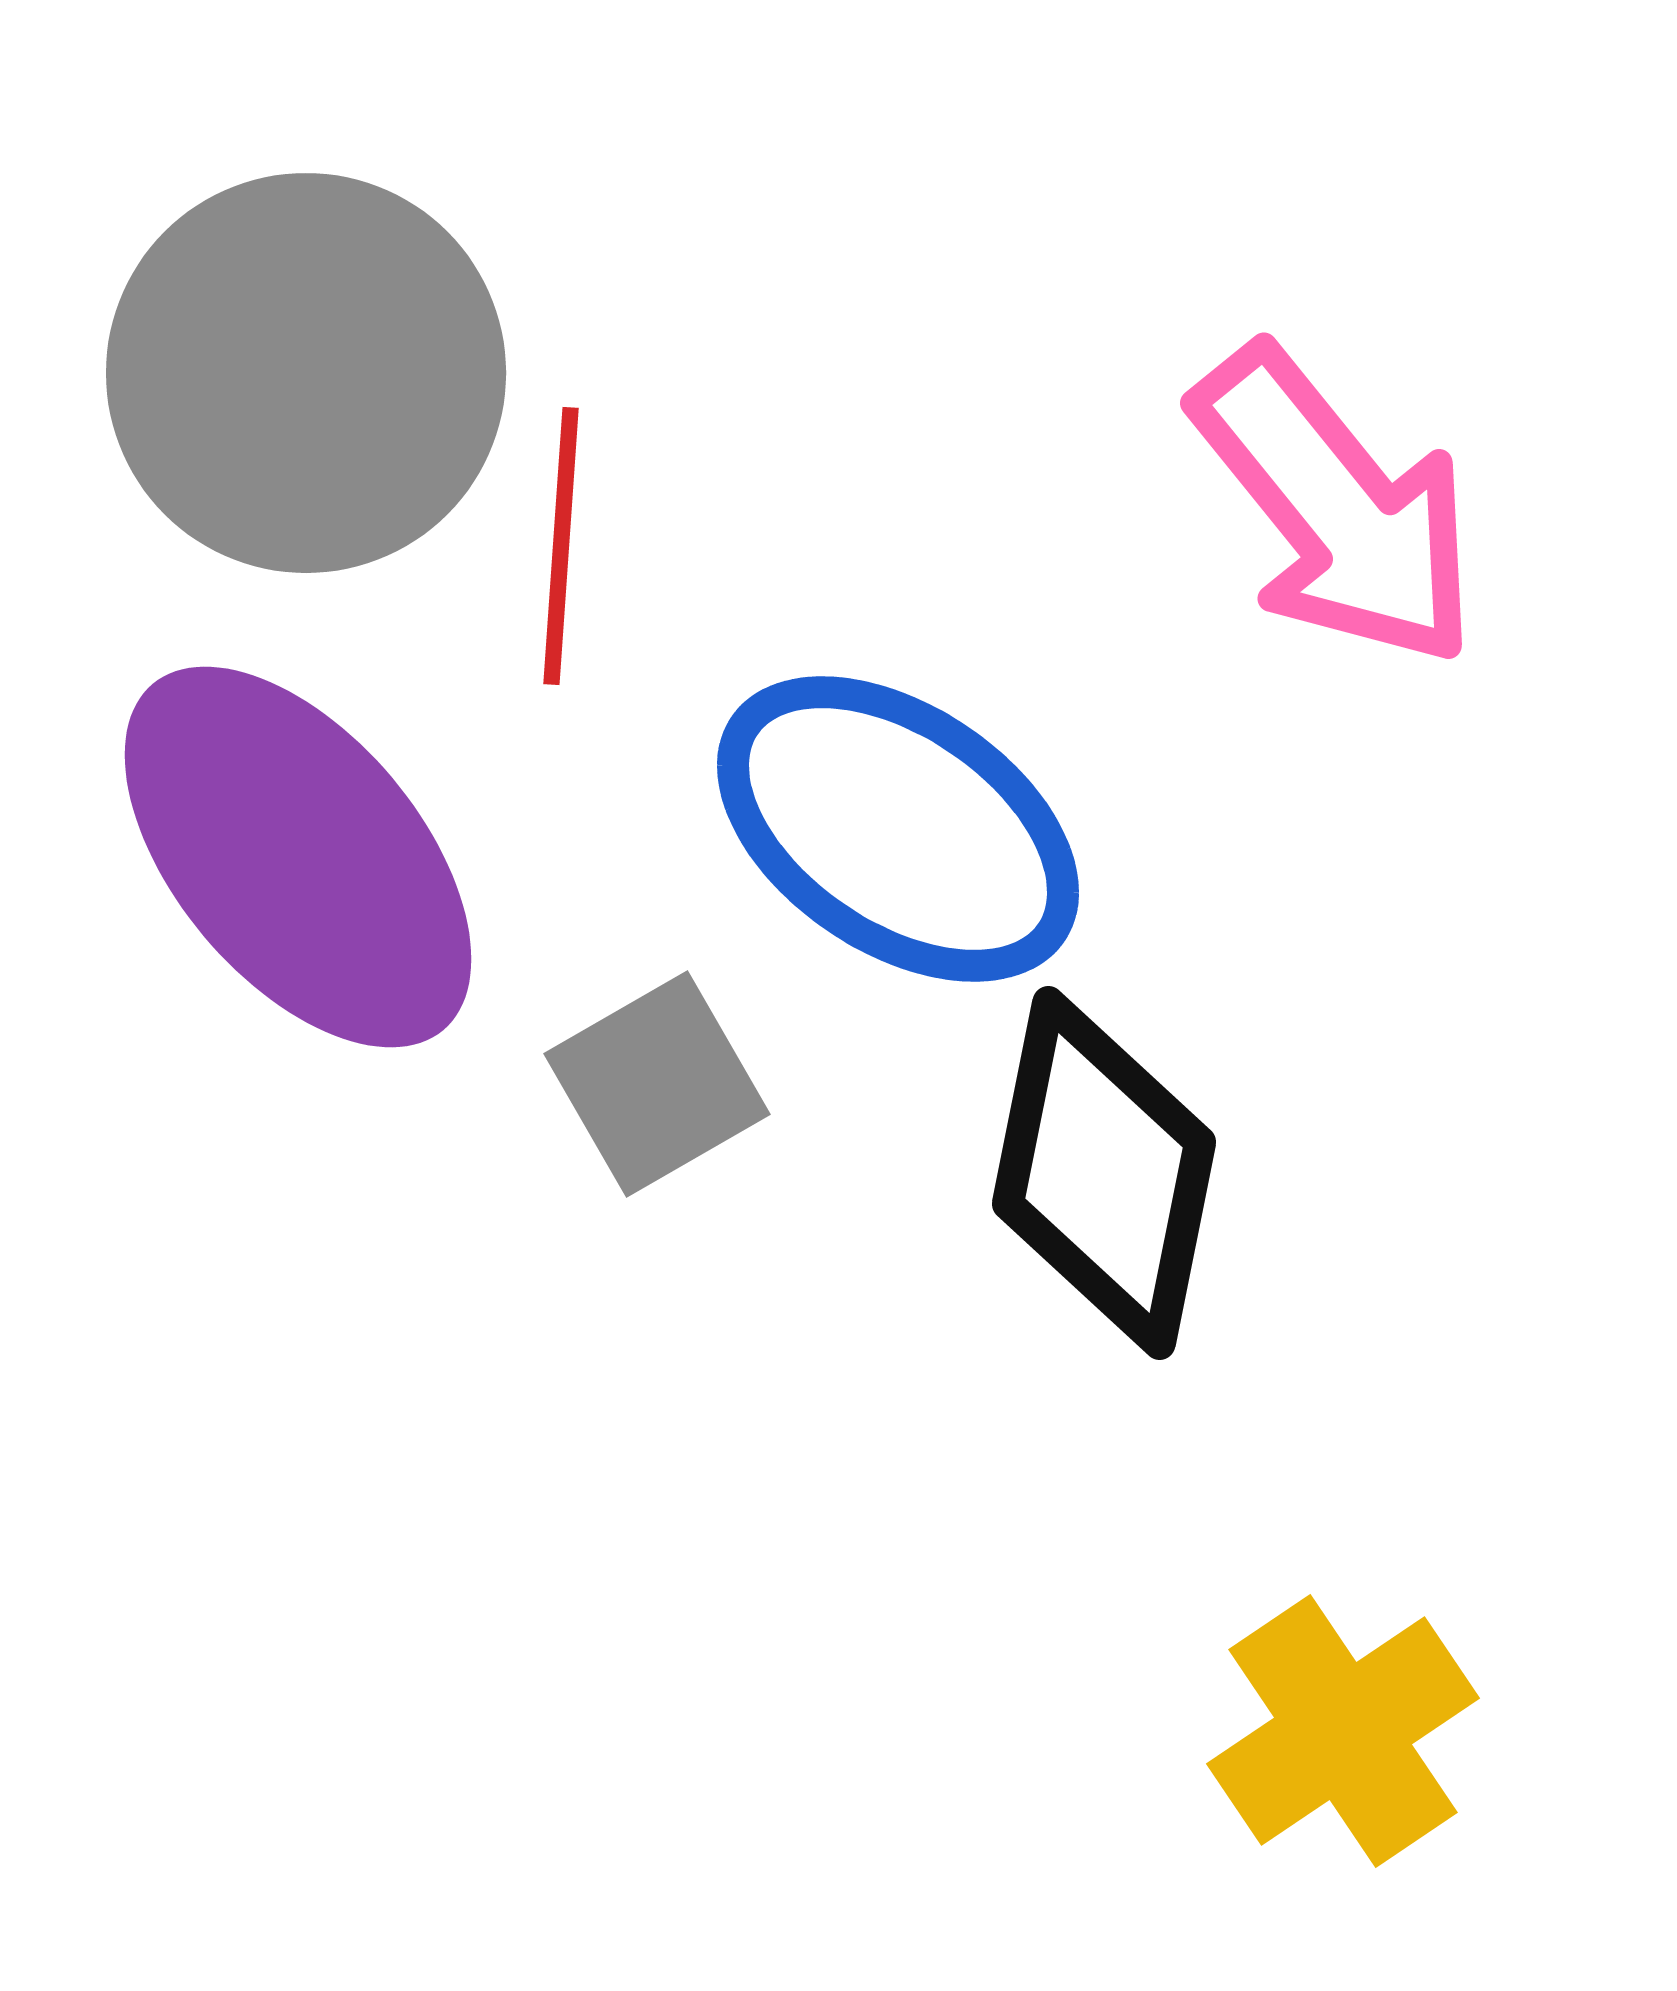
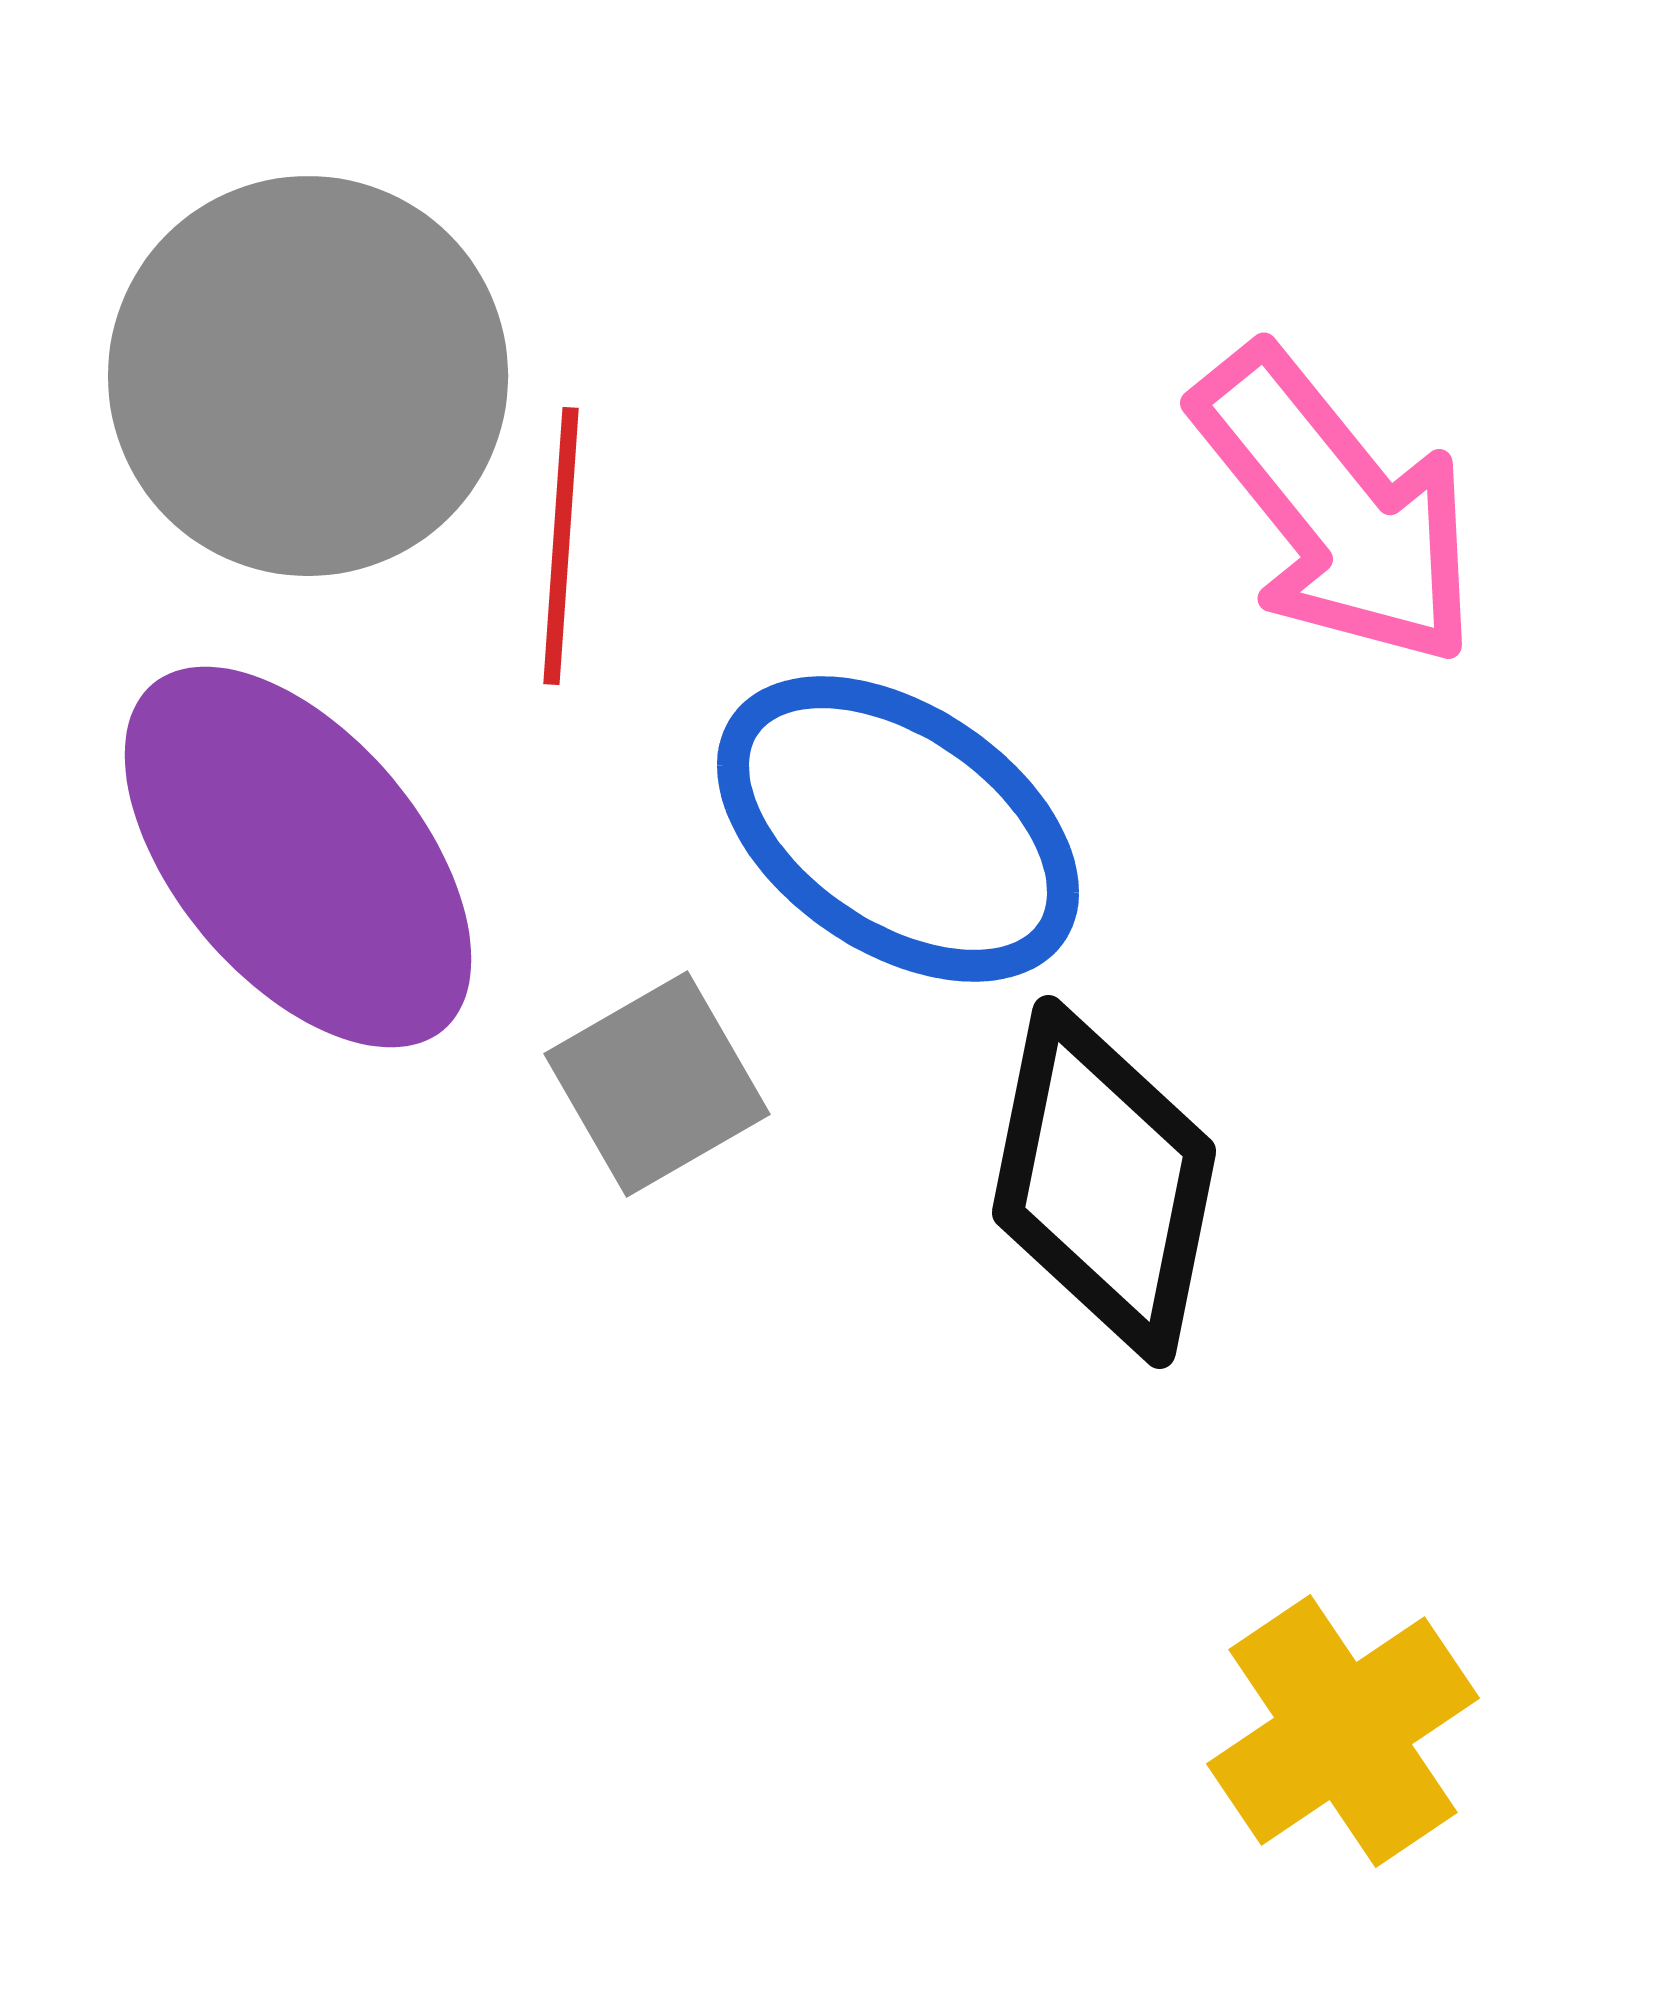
gray circle: moved 2 px right, 3 px down
black diamond: moved 9 px down
